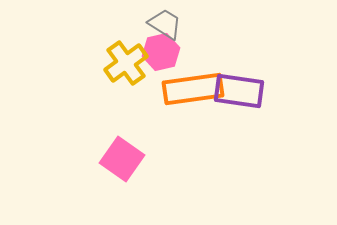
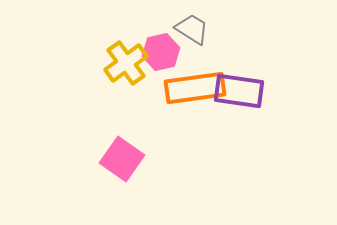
gray trapezoid: moved 27 px right, 5 px down
orange rectangle: moved 2 px right, 1 px up
